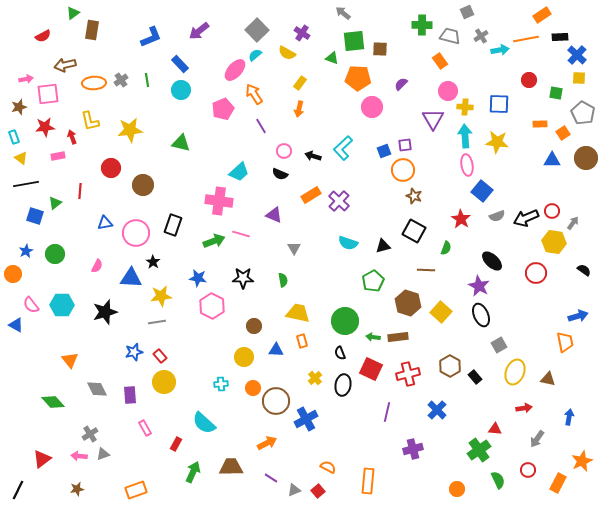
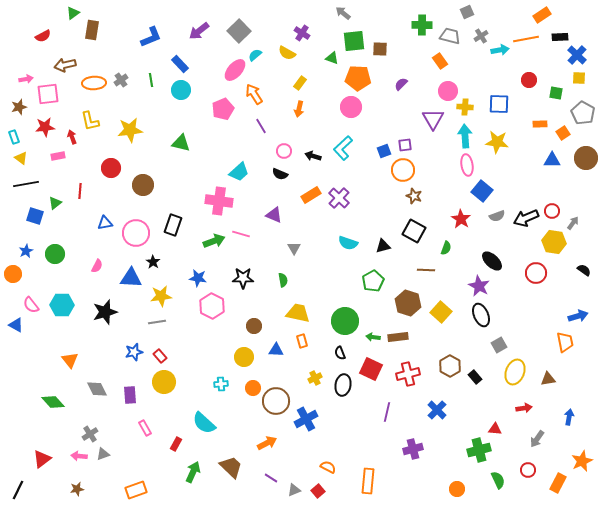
gray square at (257, 30): moved 18 px left, 1 px down
green line at (147, 80): moved 4 px right
pink circle at (372, 107): moved 21 px left
purple cross at (339, 201): moved 3 px up
yellow cross at (315, 378): rotated 16 degrees clockwise
brown triangle at (548, 379): rotated 21 degrees counterclockwise
green cross at (479, 450): rotated 20 degrees clockwise
brown trapezoid at (231, 467): rotated 45 degrees clockwise
